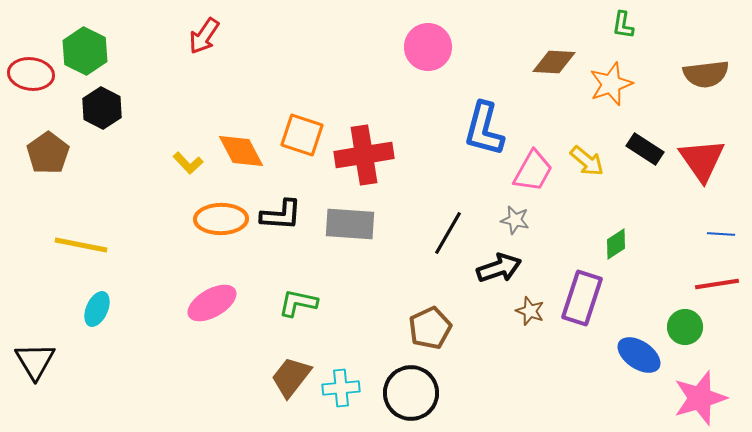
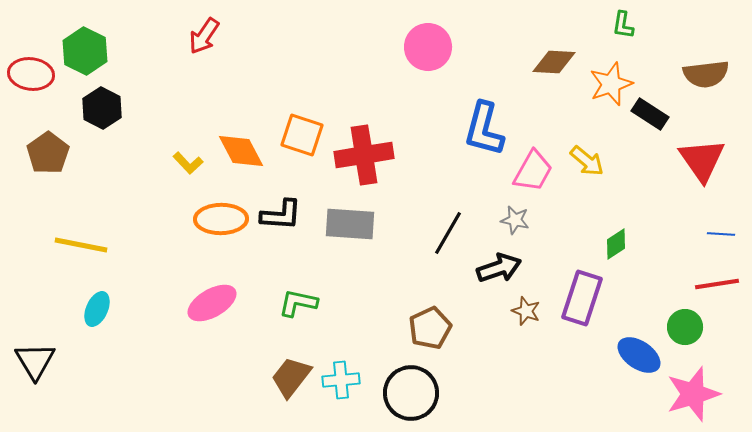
black rectangle at (645, 149): moved 5 px right, 35 px up
brown star at (530, 311): moved 4 px left
cyan cross at (341, 388): moved 8 px up
pink star at (700, 398): moved 7 px left, 4 px up
